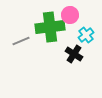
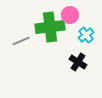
black cross: moved 4 px right, 8 px down
